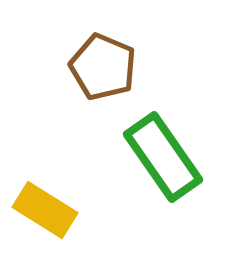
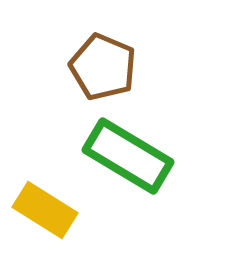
green rectangle: moved 35 px left, 1 px up; rotated 24 degrees counterclockwise
